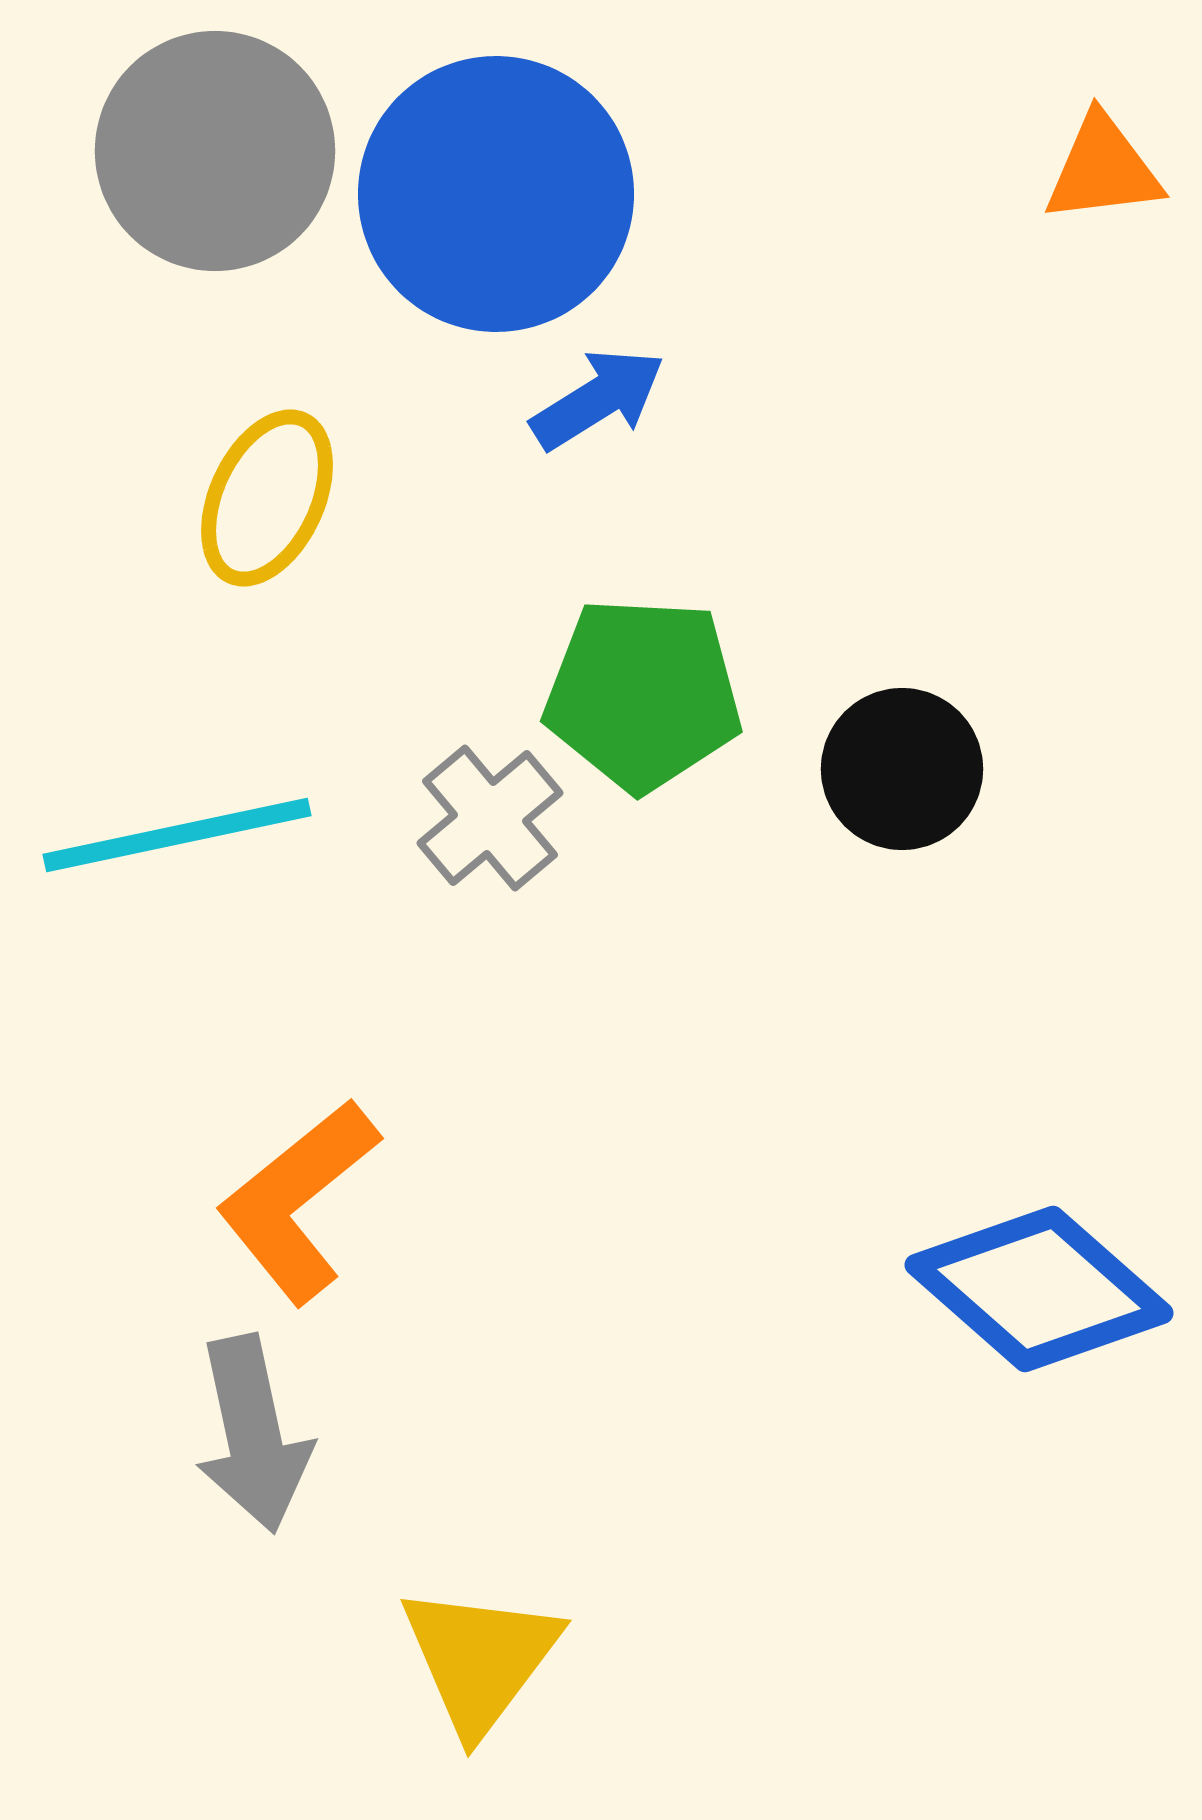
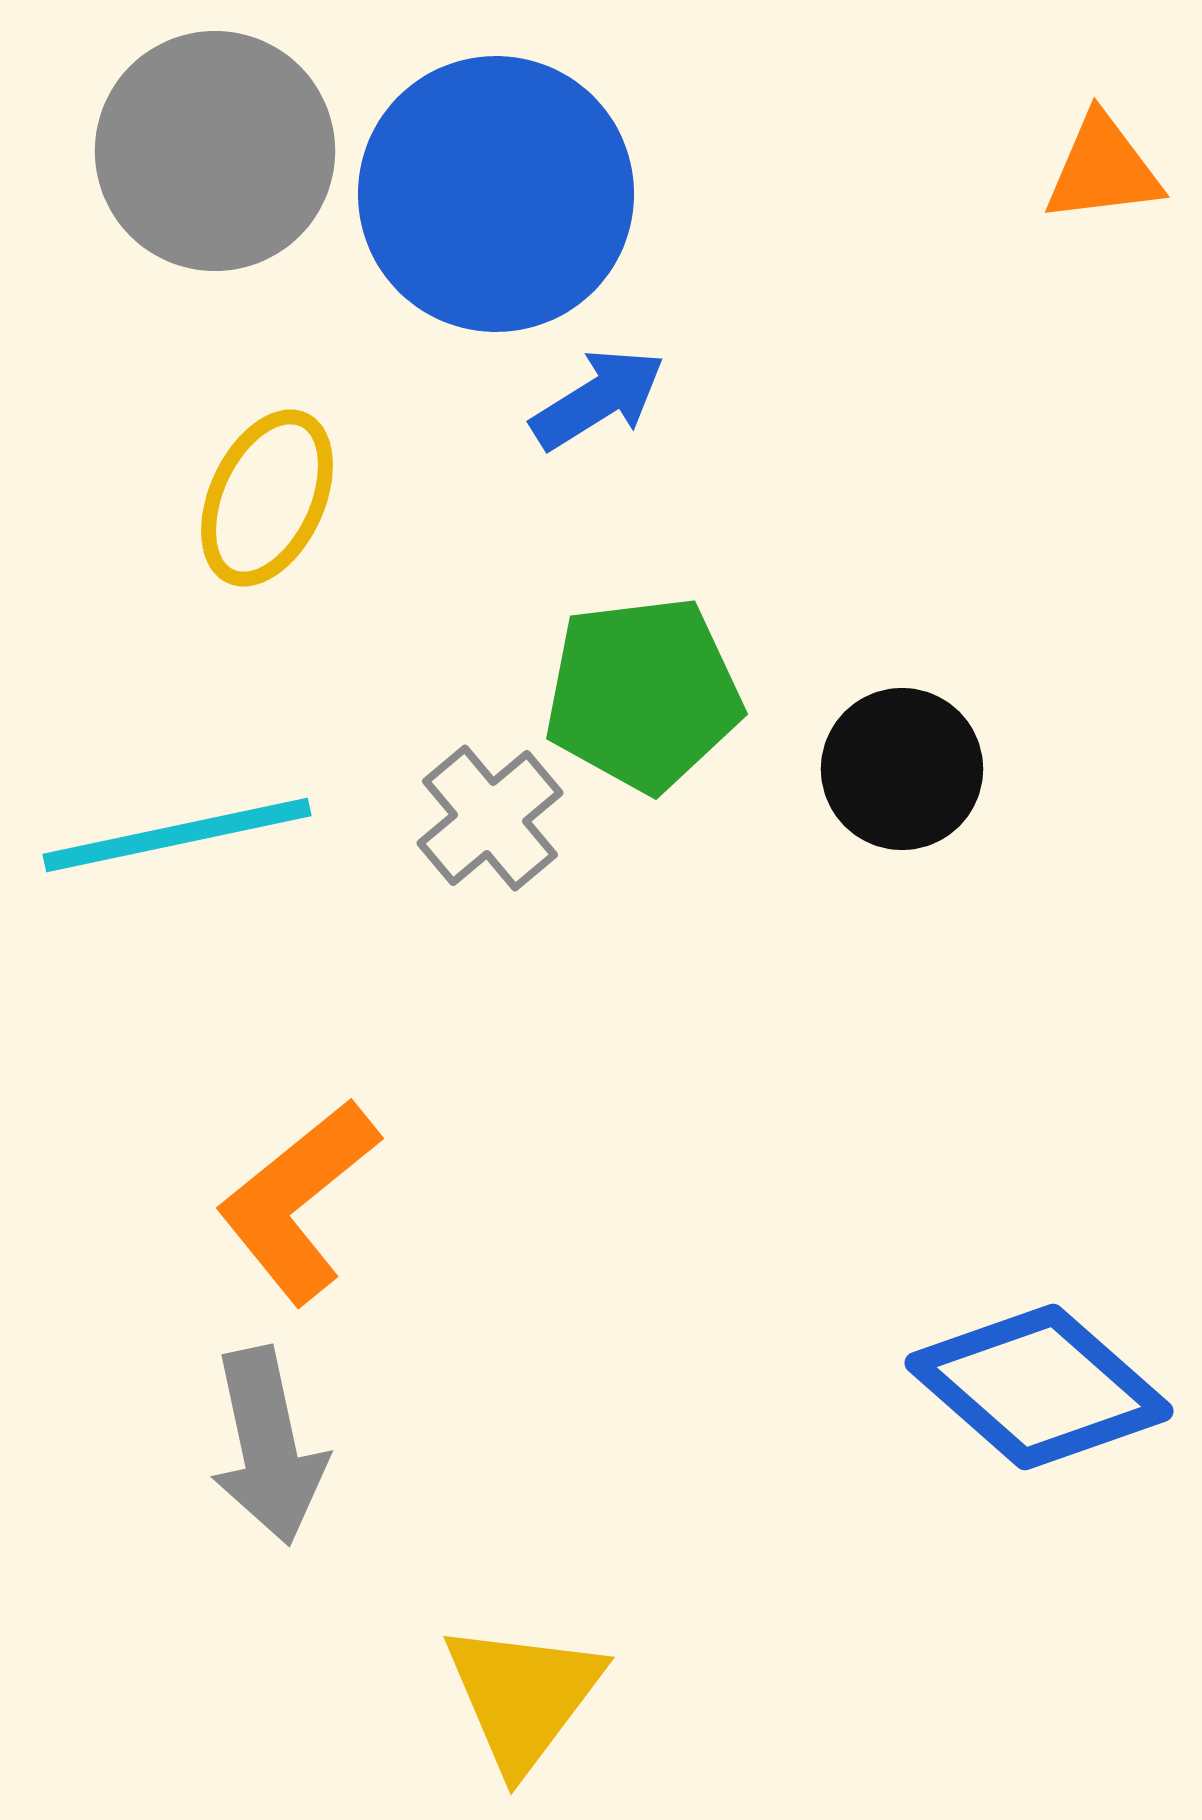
green pentagon: rotated 10 degrees counterclockwise
blue diamond: moved 98 px down
gray arrow: moved 15 px right, 12 px down
yellow triangle: moved 43 px right, 37 px down
